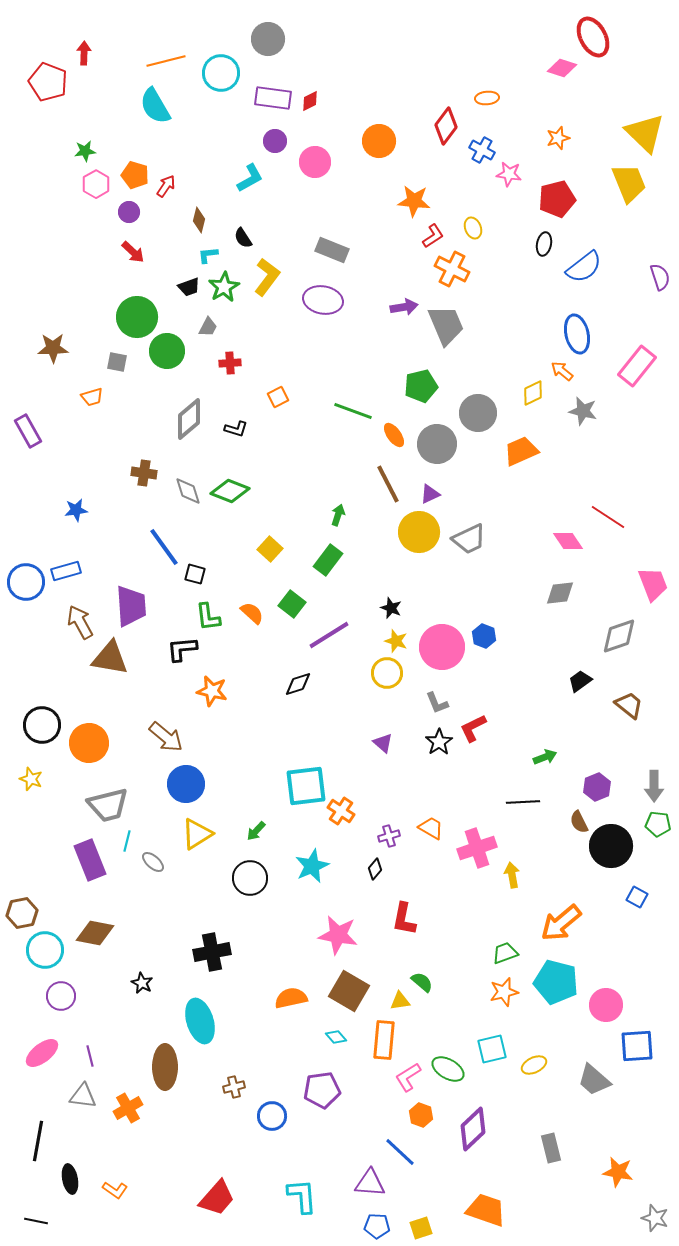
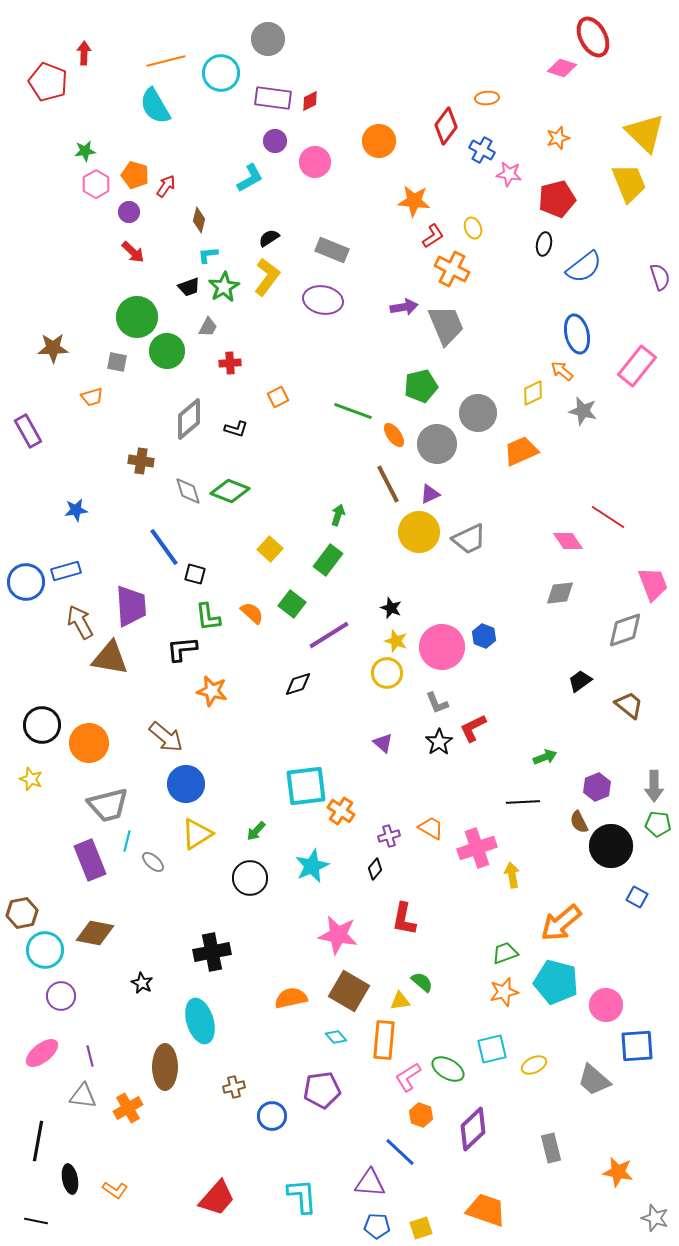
black semicircle at (243, 238): moved 26 px right; rotated 90 degrees clockwise
brown cross at (144, 473): moved 3 px left, 12 px up
gray diamond at (619, 636): moved 6 px right, 6 px up
